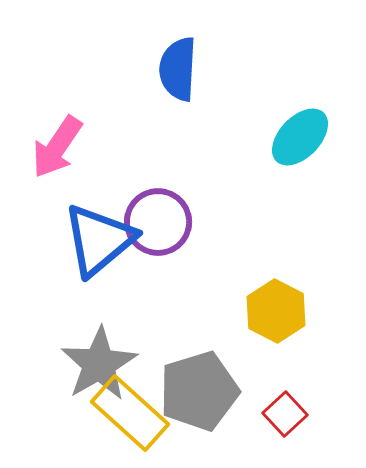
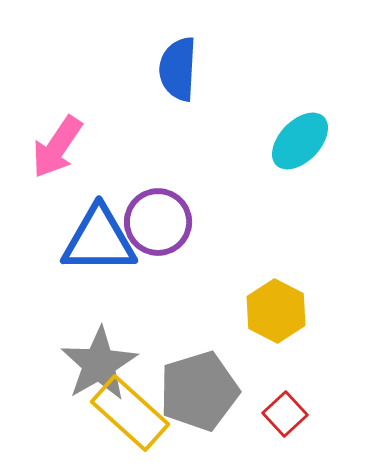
cyan ellipse: moved 4 px down
blue triangle: rotated 40 degrees clockwise
